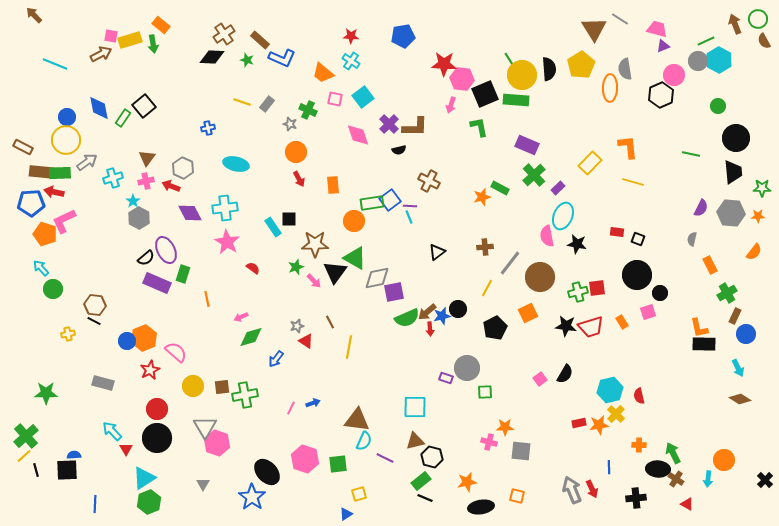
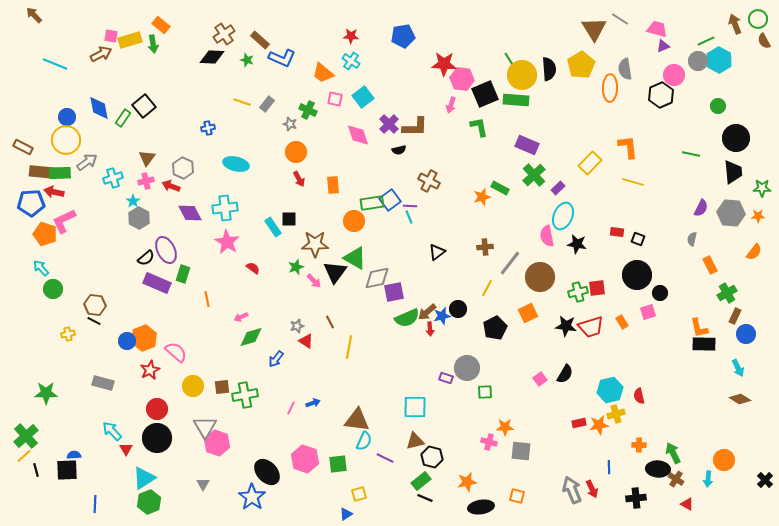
yellow cross at (616, 414): rotated 30 degrees clockwise
